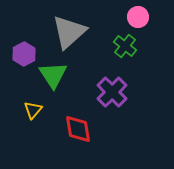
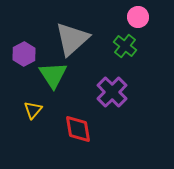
gray triangle: moved 3 px right, 7 px down
